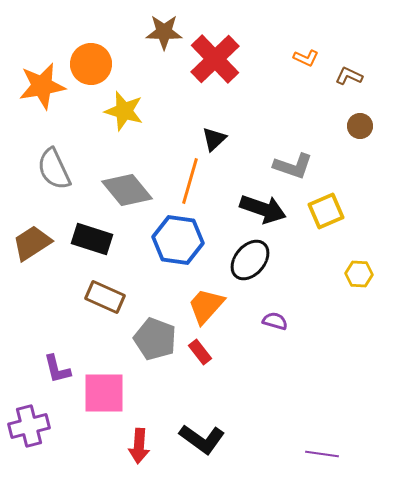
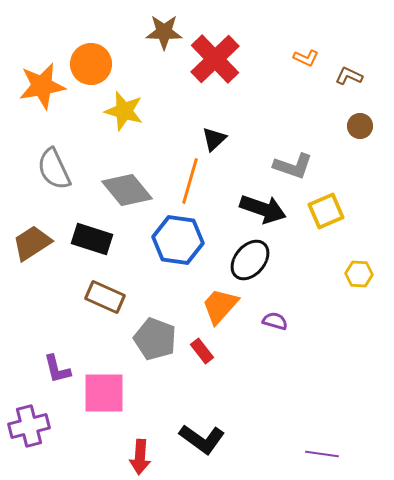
orange trapezoid: moved 14 px right
red rectangle: moved 2 px right, 1 px up
red arrow: moved 1 px right, 11 px down
